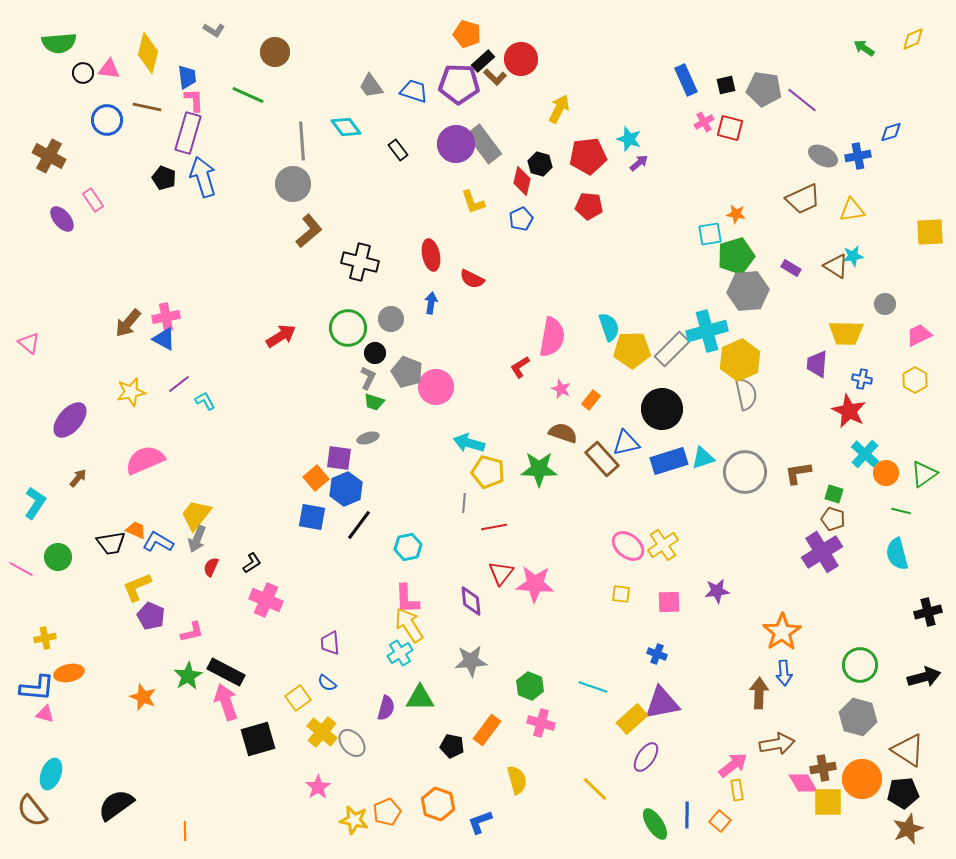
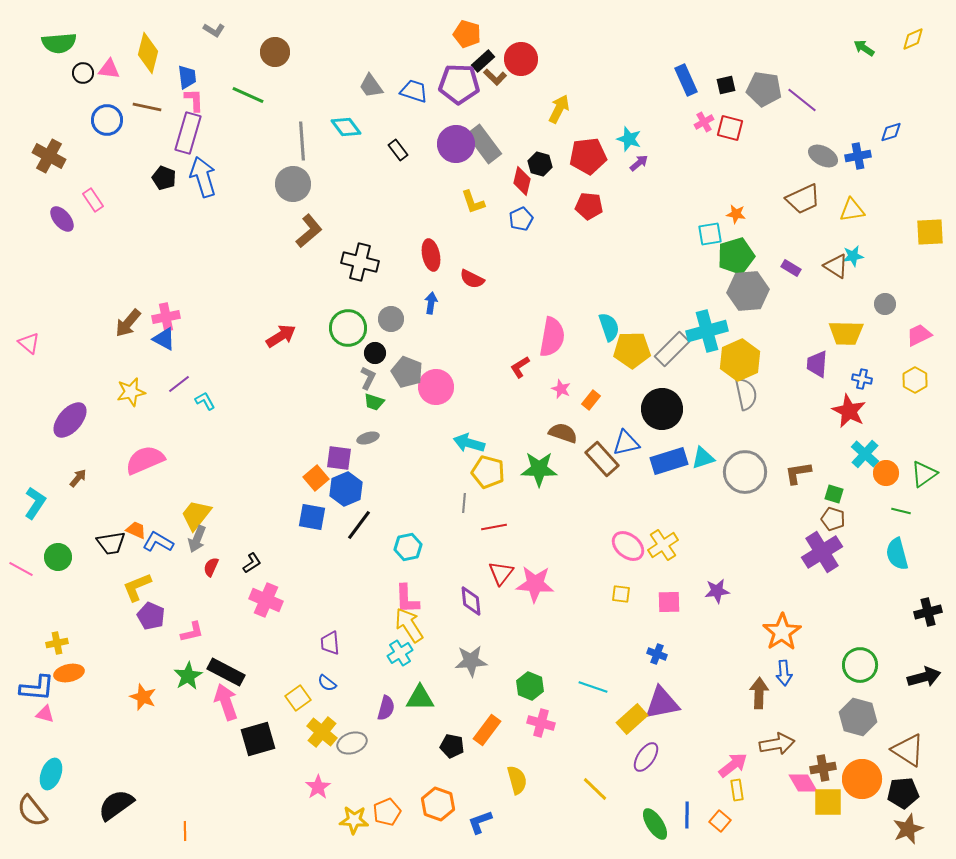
yellow cross at (45, 638): moved 12 px right, 5 px down
gray ellipse at (352, 743): rotated 68 degrees counterclockwise
yellow star at (354, 820): rotated 8 degrees counterclockwise
